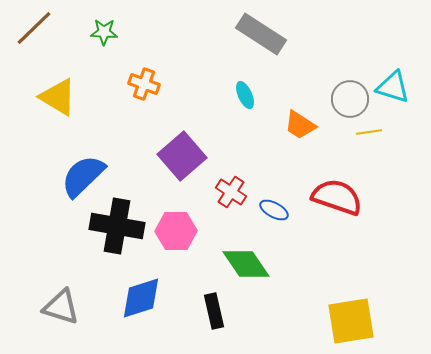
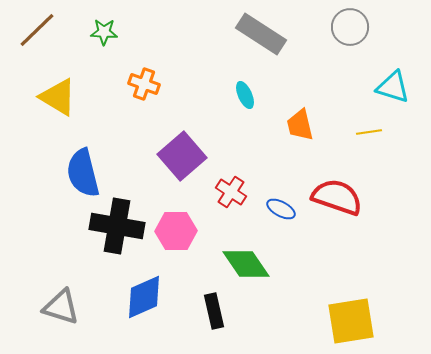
brown line: moved 3 px right, 2 px down
gray circle: moved 72 px up
orange trapezoid: rotated 44 degrees clockwise
blue semicircle: moved 3 px up; rotated 60 degrees counterclockwise
blue ellipse: moved 7 px right, 1 px up
blue diamond: moved 3 px right, 1 px up; rotated 6 degrees counterclockwise
